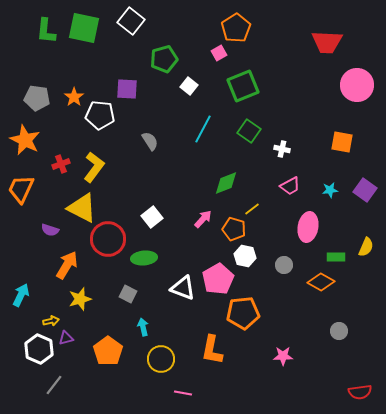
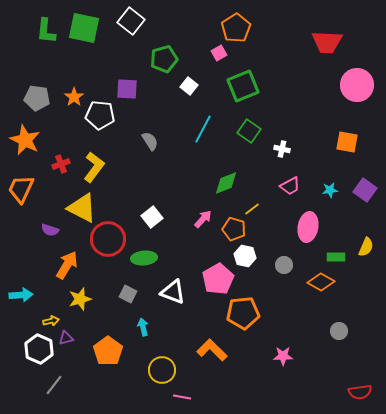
orange square at (342, 142): moved 5 px right
white triangle at (183, 288): moved 10 px left, 4 px down
cyan arrow at (21, 295): rotated 60 degrees clockwise
orange L-shape at (212, 350): rotated 124 degrees clockwise
yellow circle at (161, 359): moved 1 px right, 11 px down
pink line at (183, 393): moved 1 px left, 4 px down
